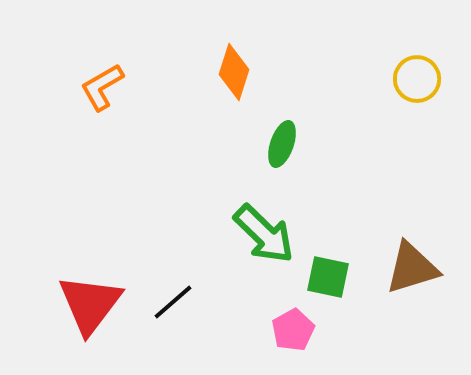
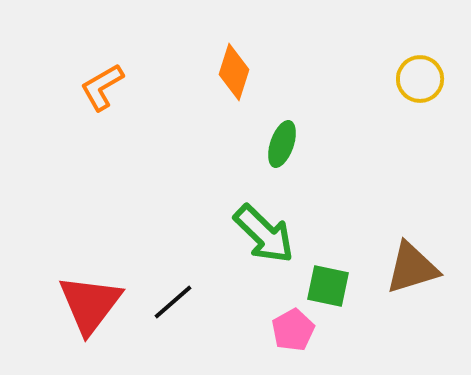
yellow circle: moved 3 px right
green square: moved 9 px down
